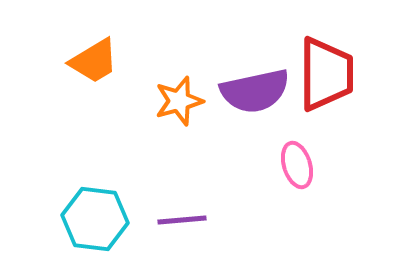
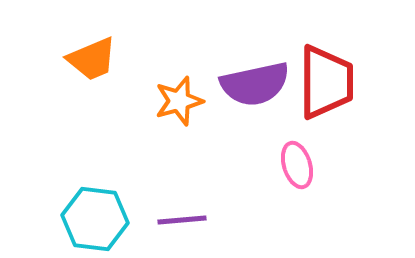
orange trapezoid: moved 2 px left, 2 px up; rotated 8 degrees clockwise
red trapezoid: moved 8 px down
purple semicircle: moved 7 px up
